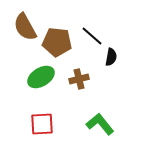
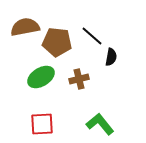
brown semicircle: rotated 108 degrees clockwise
